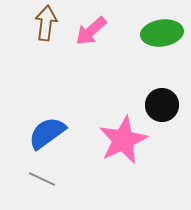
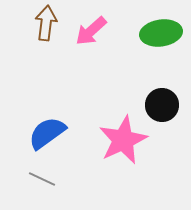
green ellipse: moved 1 px left
